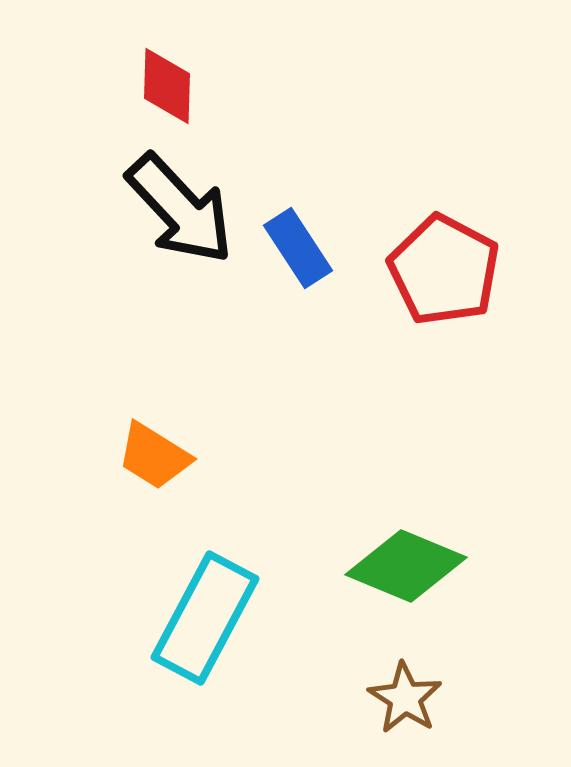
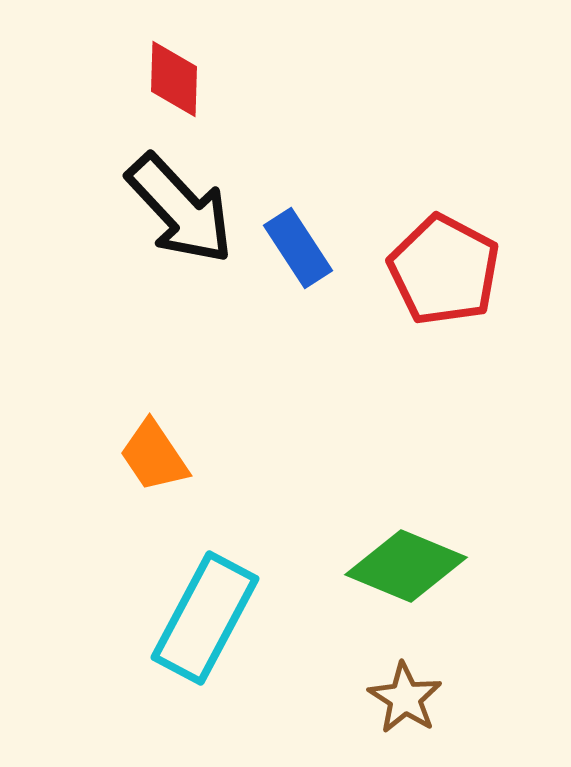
red diamond: moved 7 px right, 7 px up
orange trapezoid: rotated 24 degrees clockwise
